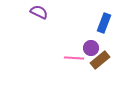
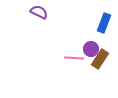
purple circle: moved 1 px down
brown rectangle: moved 1 px up; rotated 18 degrees counterclockwise
